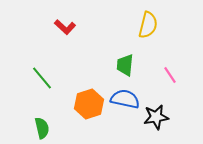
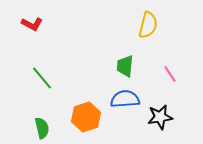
red L-shape: moved 33 px left, 3 px up; rotated 15 degrees counterclockwise
green trapezoid: moved 1 px down
pink line: moved 1 px up
blue semicircle: rotated 16 degrees counterclockwise
orange hexagon: moved 3 px left, 13 px down
black star: moved 4 px right
